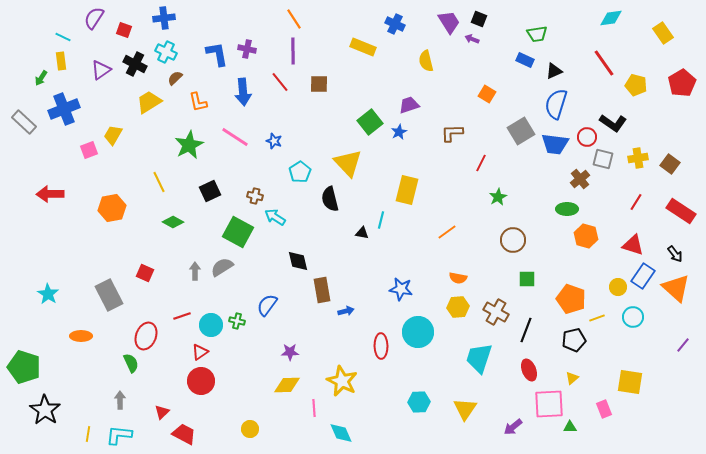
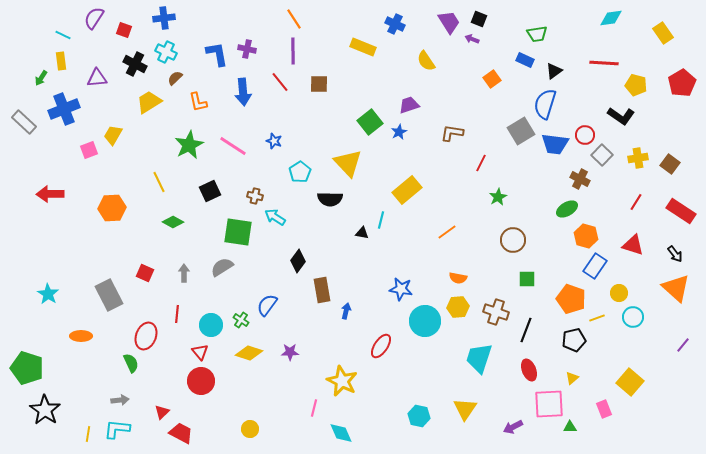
cyan line at (63, 37): moved 2 px up
yellow semicircle at (426, 61): rotated 20 degrees counterclockwise
red line at (604, 63): rotated 52 degrees counterclockwise
purple triangle at (101, 70): moved 4 px left, 8 px down; rotated 30 degrees clockwise
black triangle at (554, 71): rotated 12 degrees counterclockwise
orange square at (487, 94): moved 5 px right, 15 px up; rotated 24 degrees clockwise
blue semicircle at (556, 104): moved 11 px left
black L-shape at (613, 123): moved 8 px right, 7 px up
brown L-shape at (452, 133): rotated 10 degrees clockwise
pink line at (235, 137): moved 2 px left, 9 px down
red circle at (587, 137): moved 2 px left, 2 px up
gray square at (603, 159): moved 1 px left, 4 px up; rotated 30 degrees clockwise
brown cross at (580, 179): rotated 24 degrees counterclockwise
yellow rectangle at (407, 190): rotated 36 degrees clockwise
black semicircle at (330, 199): rotated 75 degrees counterclockwise
orange hexagon at (112, 208): rotated 8 degrees clockwise
green ellipse at (567, 209): rotated 30 degrees counterclockwise
green square at (238, 232): rotated 20 degrees counterclockwise
black diamond at (298, 261): rotated 50 degrees clockwise
gray arrow at (195, 271): moved 11 px left, 2 px down
blue rectangle at (643, 276): moved 48 px left, 10 px up
yellow circle at (618, 287): moved 1 px right, 6 px down
blue arrow at (346, 311): rotated 63 degrees counterclockwise
brown cross at (496, 312): rotated 10 degrees counterclockwise
red line at (182, 316): moved 5 px left, 2 px up; rotated 66 degrees counterclockwise
green cross at (237, 321): moved 4 px right, 1 px up; rotated 21 degrees clockwise
cyan circle at (418, 332): moved 7 px right, 11 px up
red ellipse at (381, 346): rotated 35 degrees clockwise
red triangle at (200, 352): rotated 36 degrees counterclockwise
green pentagon at (24, 367): moved 3 px right, 1 px down
yellow square at (630, 382): rotated 32 degrees clockwise
yellow diamond at (287, 385): moved 38 px left, 32 px up; rotated 20 degrees clockwise
gray arrow at (120, 400): rotated 84 degrees clockwise
cyan hexagon at (419, 402): moved 14 px down; rotated 15 degrees clockwise
pink line at (314, 408): rotated 18 degrees clockwise
purple arrow at (513, 427): rotated 12 degrees clockwise
red trapezoid at (184, 434): moved 3 px left, 1 px up
cyan L-shape at (119, 435): moved 2 px left, 6 px up
